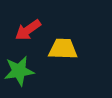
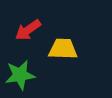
green star: moved 1 px right, 4 px down
